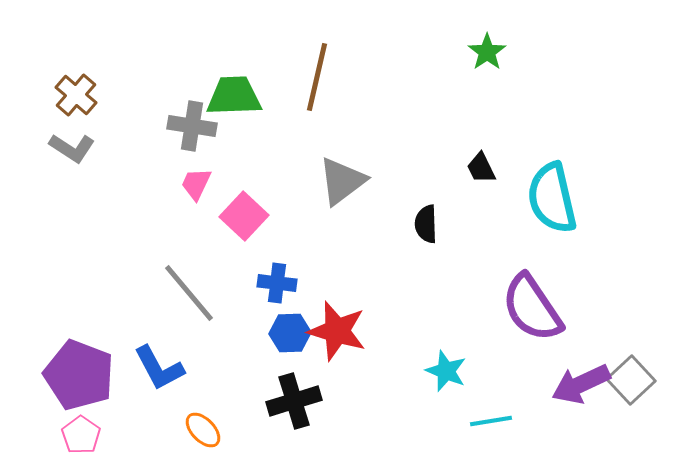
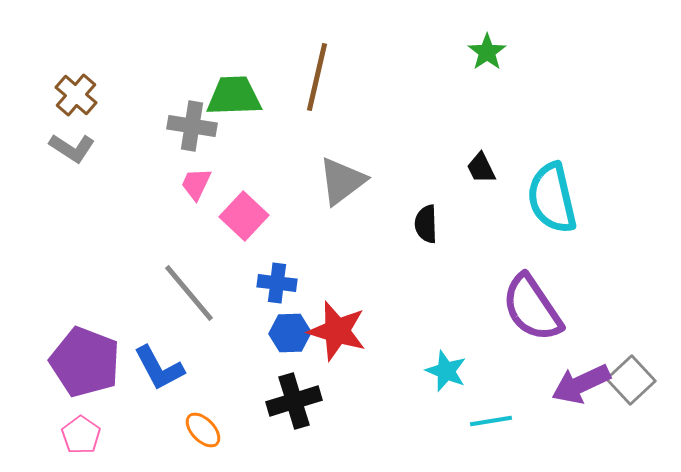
purple pentagon: moved 6 px right, 13 px up
